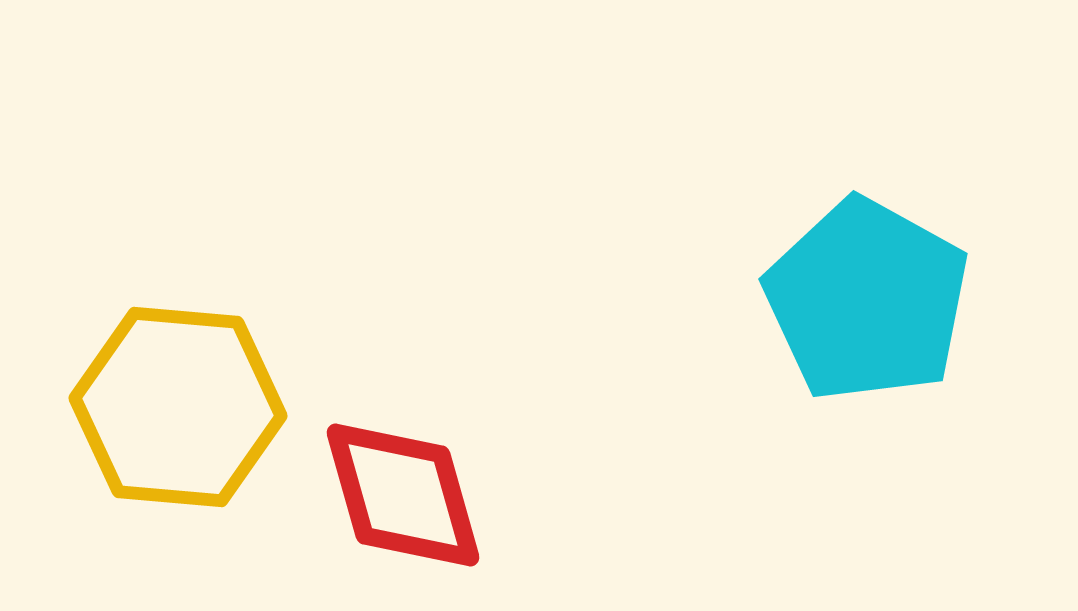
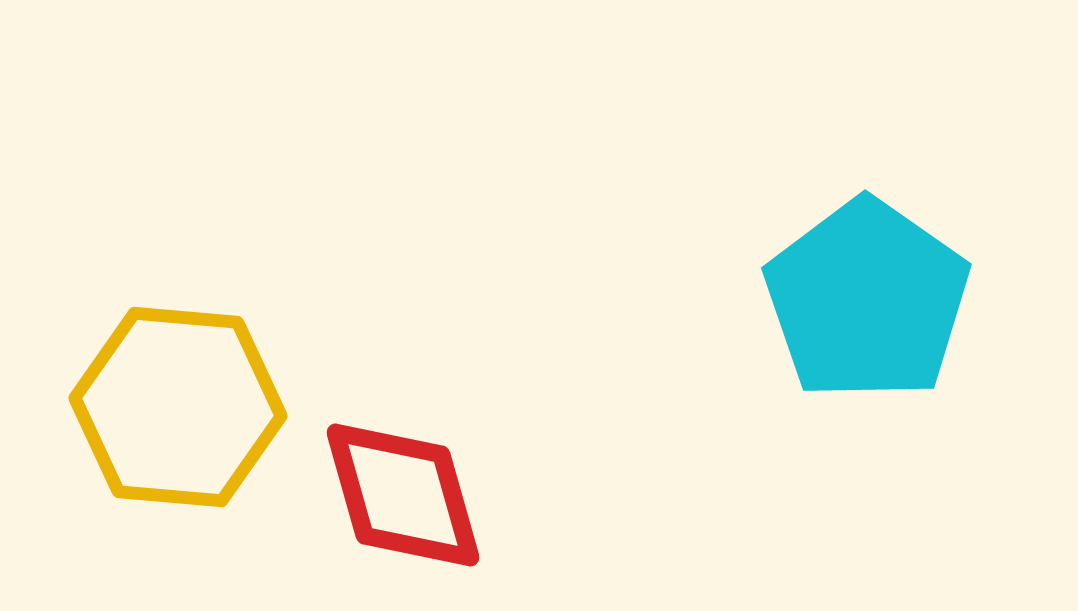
cyan pentagon: rotated 6 degrees clockwise
